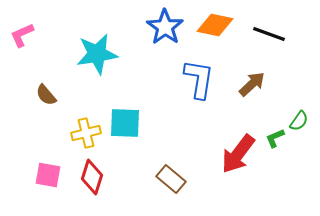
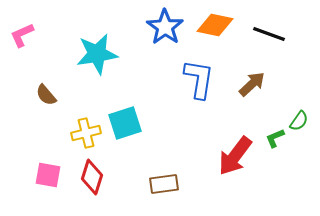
cyan square: rotated 20 degrees counterclockwise
red arrow: moved 3 px left, 2 px down
brown rectangle: moved 7 px left, 5 px down; rotated 48 degrees counterclockwise
